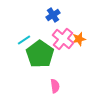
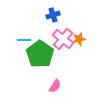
blue cross: rotated 16 degrees clockwise
cyan line: rotated 32 degrees clockwise
pink semicircle: rotated 40 degrees clockwise
